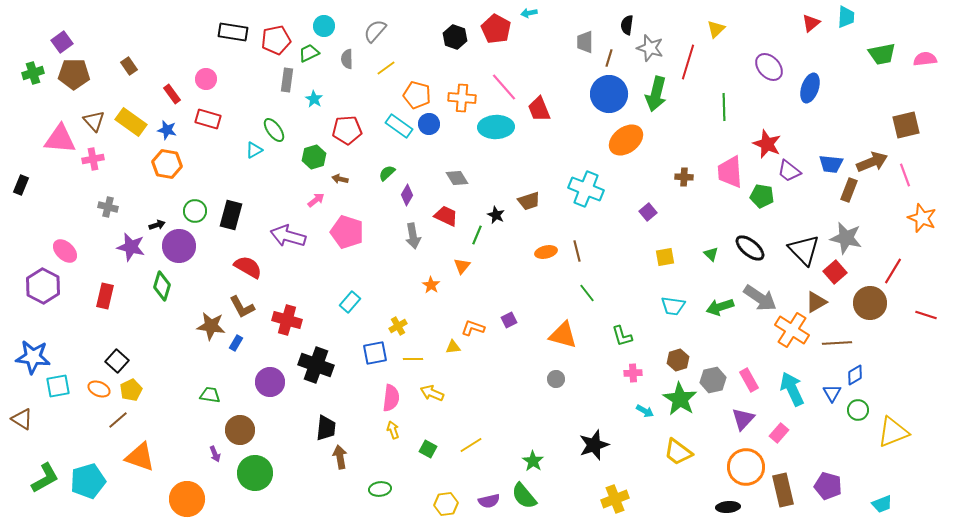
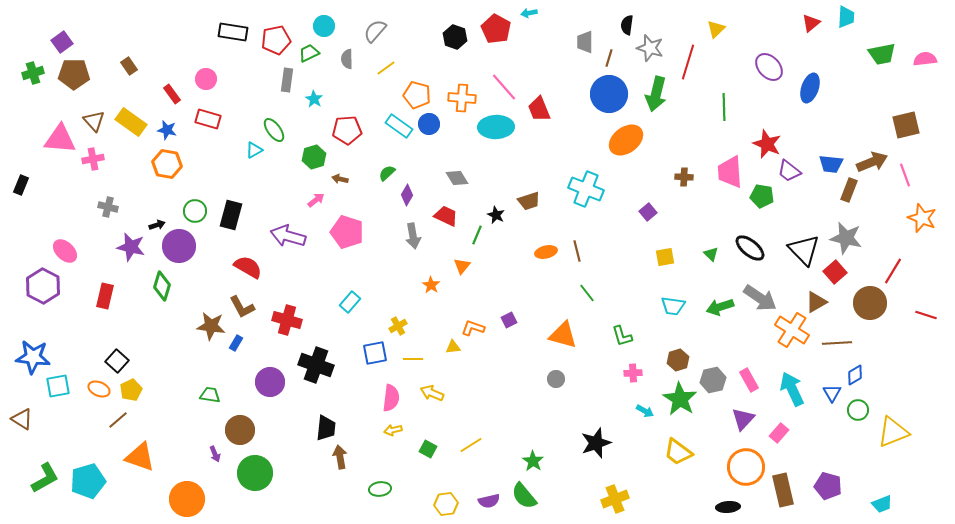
yellow arrow at (393, 430): rotated 84 degrees counterclockwise
black star at (594, 445): moved 2 px right, 2 px up
